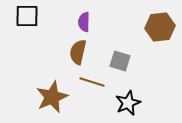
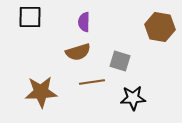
black square: moved 3 px right, 1 px down
brown hexagon: rotated 16 degrees clockwise
brown semicircle: rotated 120 degrees counterclockwise
brown line: rotated 25 degrees counterclockwise
brown star: moved 11 px left, 5 px up; rotated 20 degrees clockwise
black star: moved 5 px right, 5 px up; rotated 20 degrees clockwise
